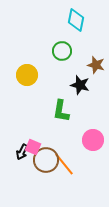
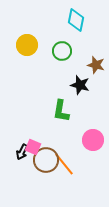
yellow circle: moved 30 px up
